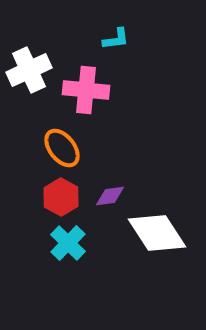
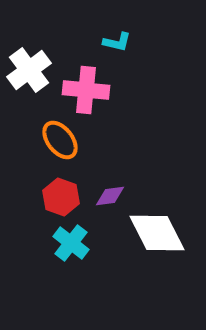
cyan L-shape: moved 1 px right, 3 px down; rotated 20 degrees clockwise
white cross: rotated 12 degrees counterclockwise
orange ellipse: moved 2 px left, 8 px up
red hexagon: rotated 9 degrees counterclockwise
white diamond: rotated 6 degrees clockwise
cyan cross: moved 3 px right; rotated 6 degrees counterclockwise
